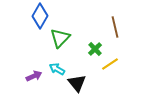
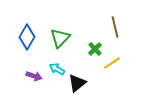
blue diamond: moved 13 px left, 21 px down
yellow line: moved 2 px right, 1 px up
purple arrow: rotated 42 degrees clockwise
black triangle: rotated 30 degrees clockwise
